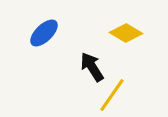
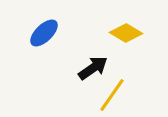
black arrow: moved 1 px right, 1 px down; rotated 88 degrees clockwise
